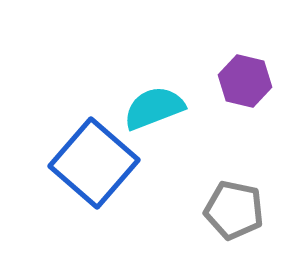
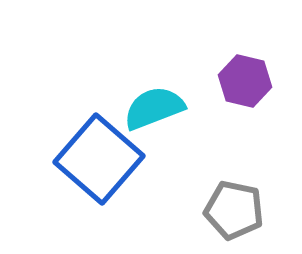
blue square: moved 5 px right, 4 px up
